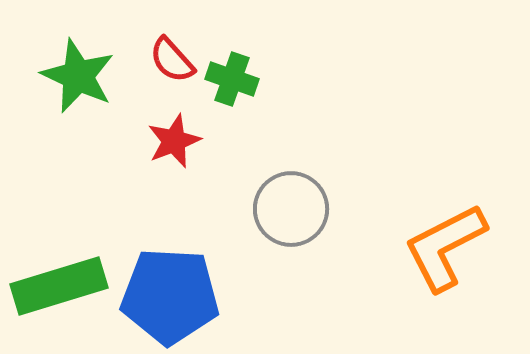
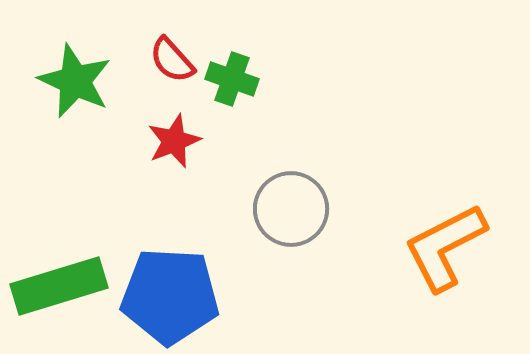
green star: moved 3 px left, 5 px down
